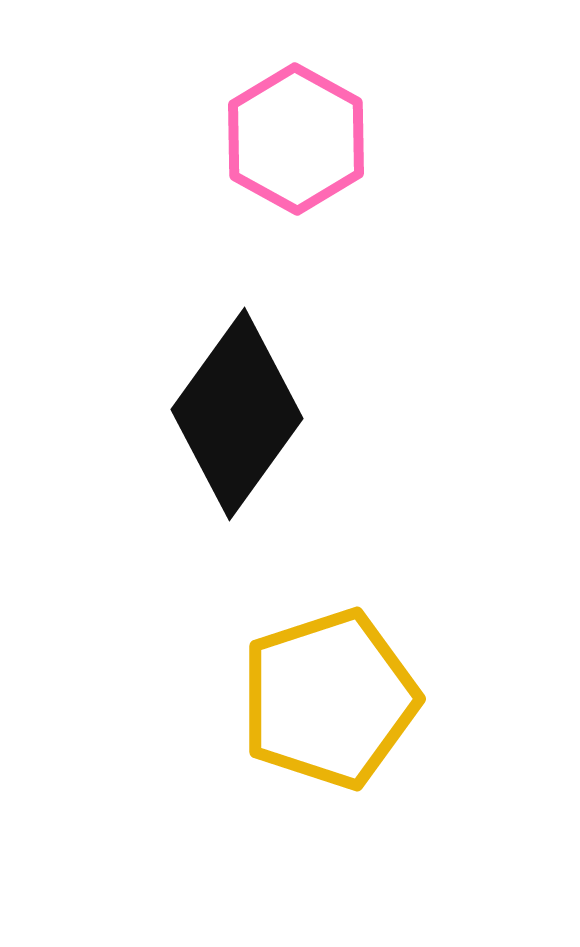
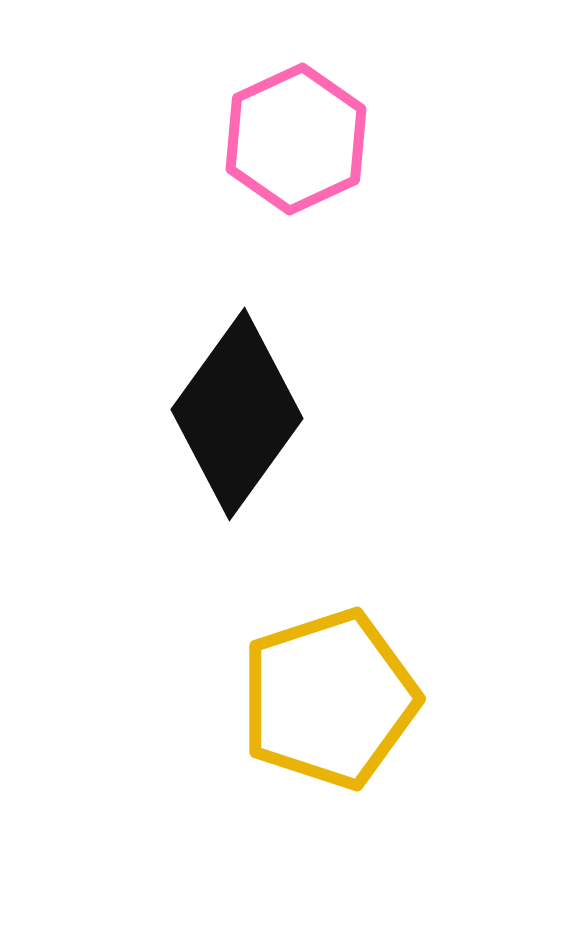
pink hexagon: rotated 6 degrees clockwise
